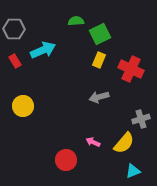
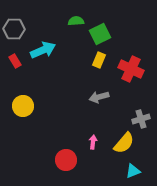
pink arrow: rotated 72 degrees clockwise
